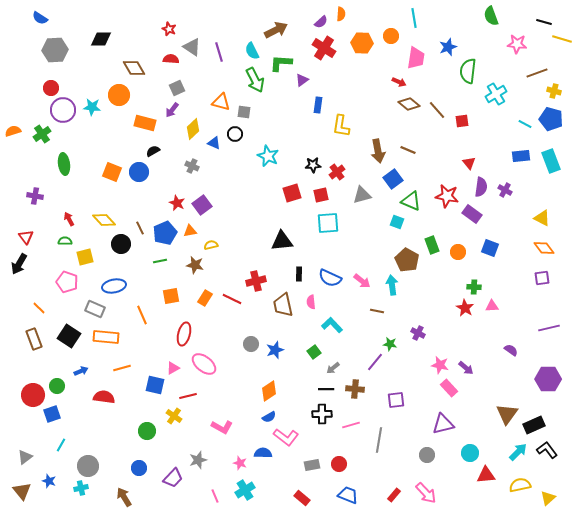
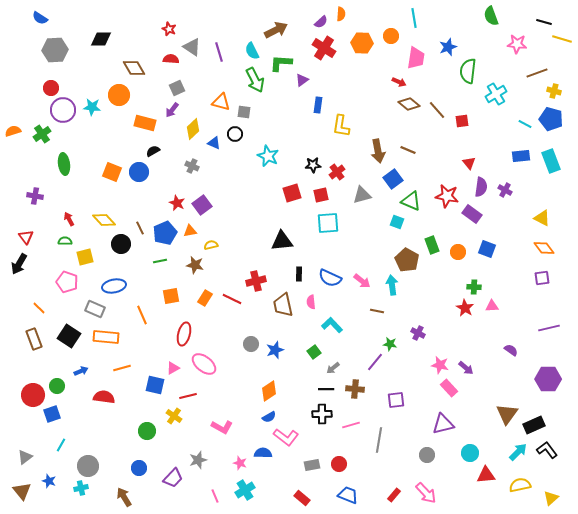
blue square at (490, 248): moved 3 px left, 1 px down
yellow triangle at (548, 498): moved 3 px right
